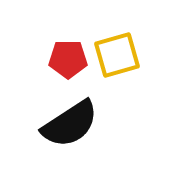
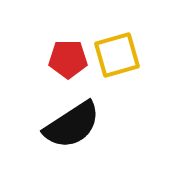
black semicircle: moved 2 px right, 1 px down
